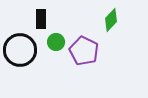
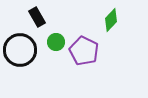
black rectangle: moved 4 px left, 2 px up; rotated 30 degrees counterclockwise
